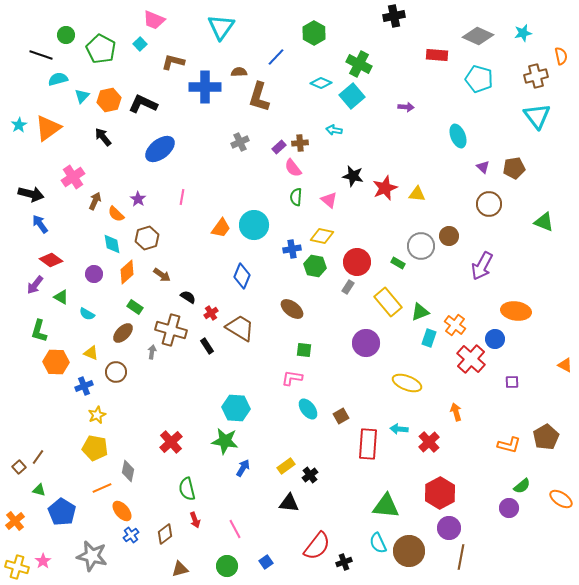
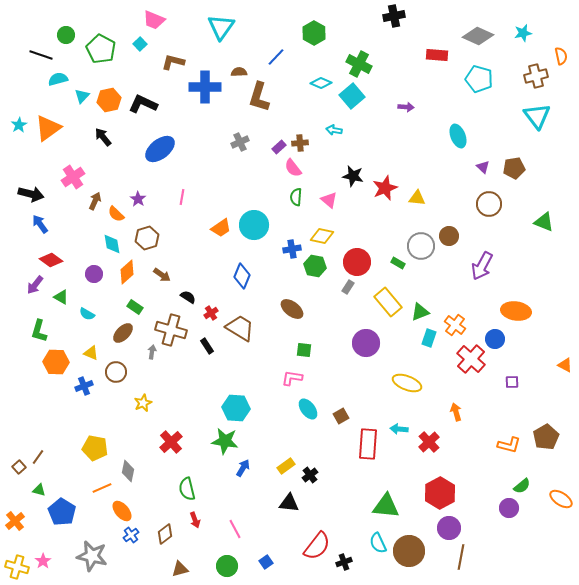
yellow triangle at (417, 194): moved 4 px down
orange trapezoid at (221, 228): rotated 20 degrees clockwise
yellow star at (97, 415): moved 46 px right, 12 px up
